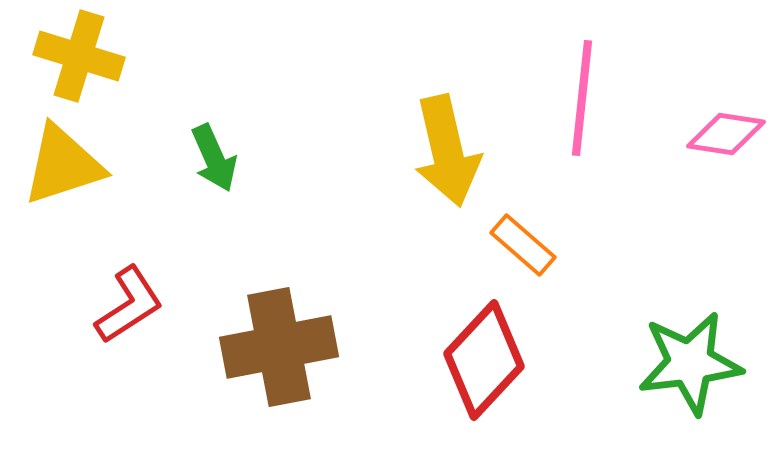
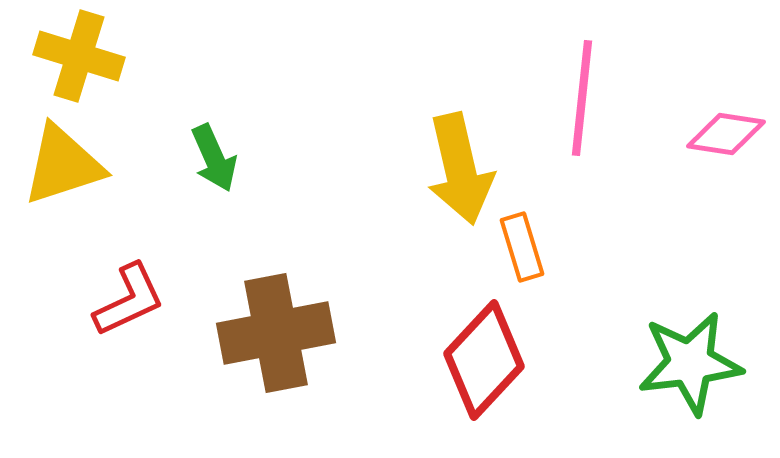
yellow arrow: moved 13 px right, 18 px down
orange rectangle: moved 1 px left, 2 px down; rotated 32 degrees clockwise
red L-shape: moved 5 px up; rotated 8 degrees clockwise
brown cross: moved 3 px left, 14 px up
